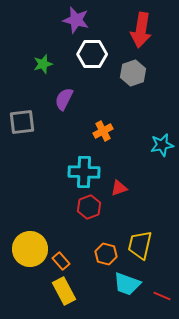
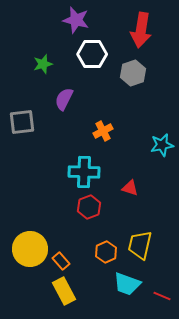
red triangle: moved 11 px right; rotated 36 degrees clockwise
orange hexagon: moved 2 px up; rotated 20 degrees clockwise
